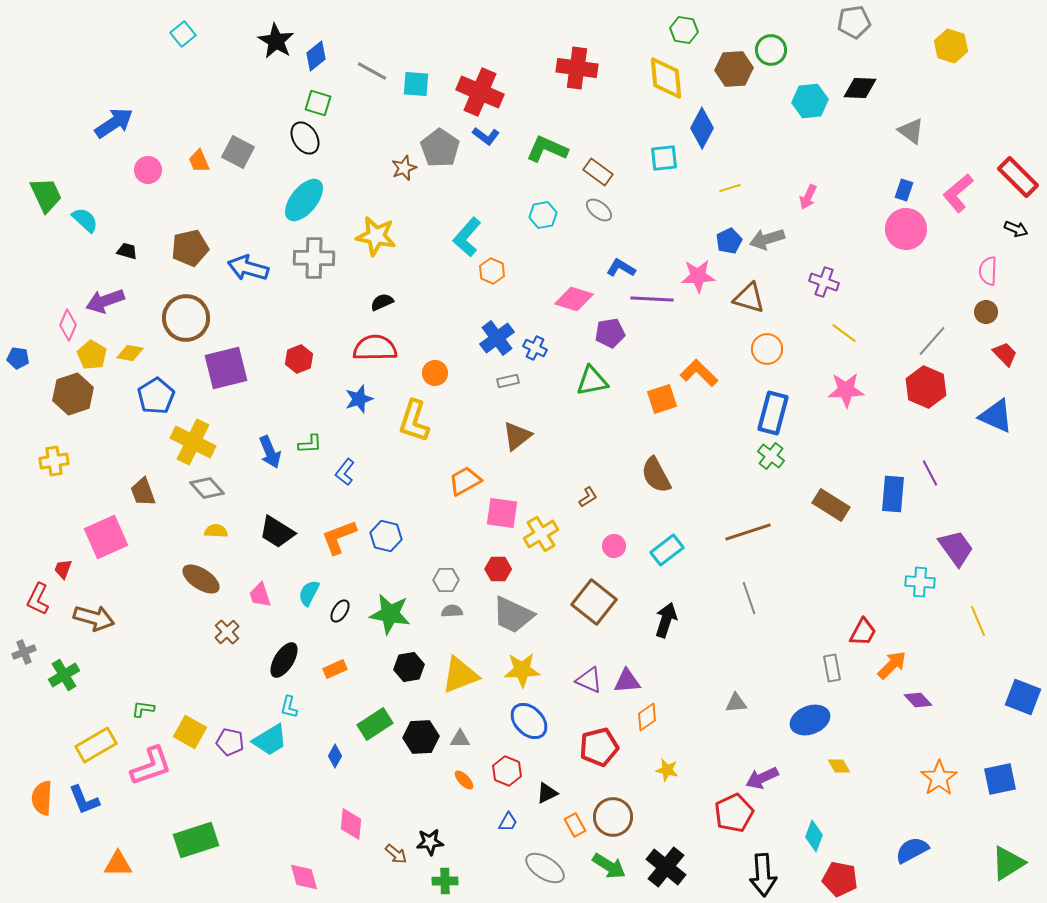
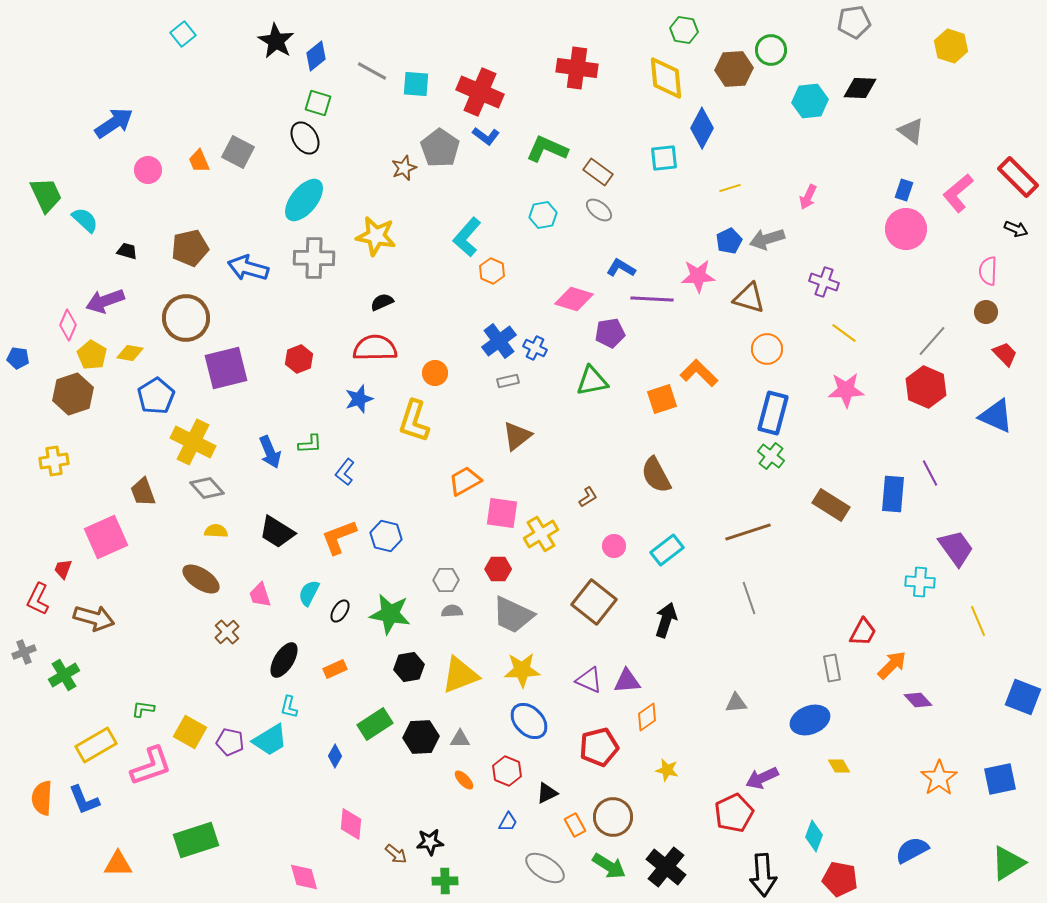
blue cross at (497, 338): moved 2 px right, 3 px down
